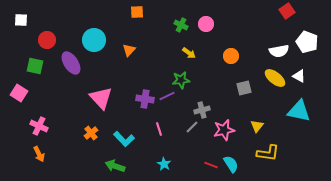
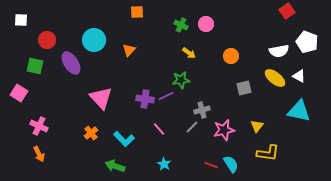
purple line: moved 1 px left
pink line: rotated 24 degrees counterclockwise
